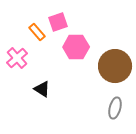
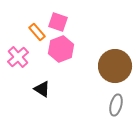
pink square: rotated 36 degrees clockwise
pink hexagon: moved 15 px left, 2 px down; rotated 20 degrees counterclockwise
pink cross: moved 1 px right, 1 px up
gray ellipse: moved 1 px right, 3 px up
